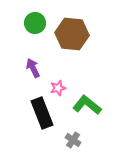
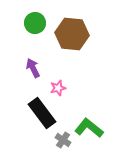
green L-shape: moved 2 px right, 23 px down
black rectangle: rotated 16 degrees counterclockwise
gray cross: moved 10 px left
